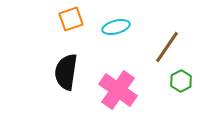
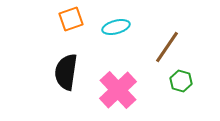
green hexagon: rotated 15 degrees counterclockwise
pink cross: rotated 12 degrees clockwise
